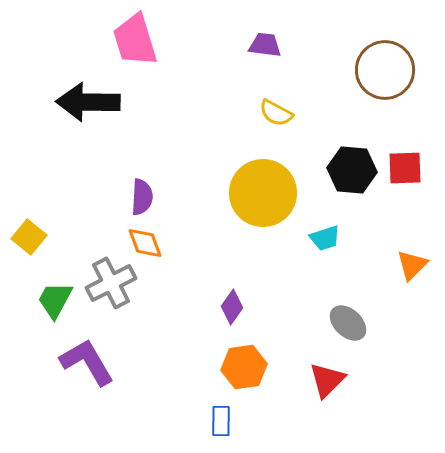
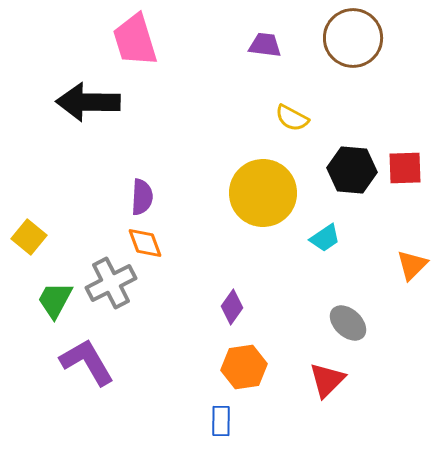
brown circle: moved 32 px left, 32 px up
yellow semicircle: moved 16 px right, 5 px down
cyan trapezoid: rotated 16 degrees counterclockwise
